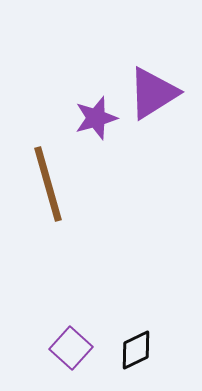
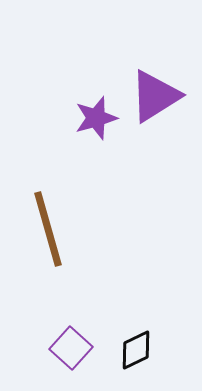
purple triangle: moved 2 px right, 3 px down
brown line: moved 45 px down
